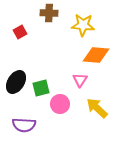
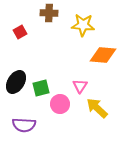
orange diamond: moved 7 px right
pink triangle: moved 6 px down
